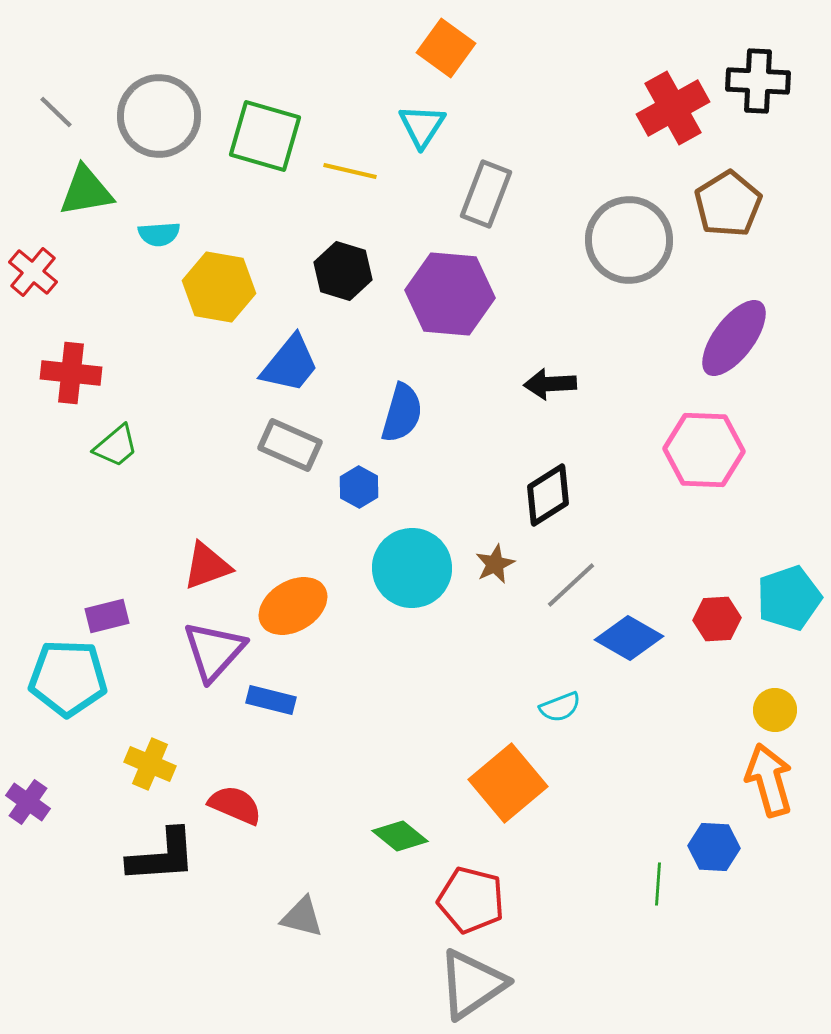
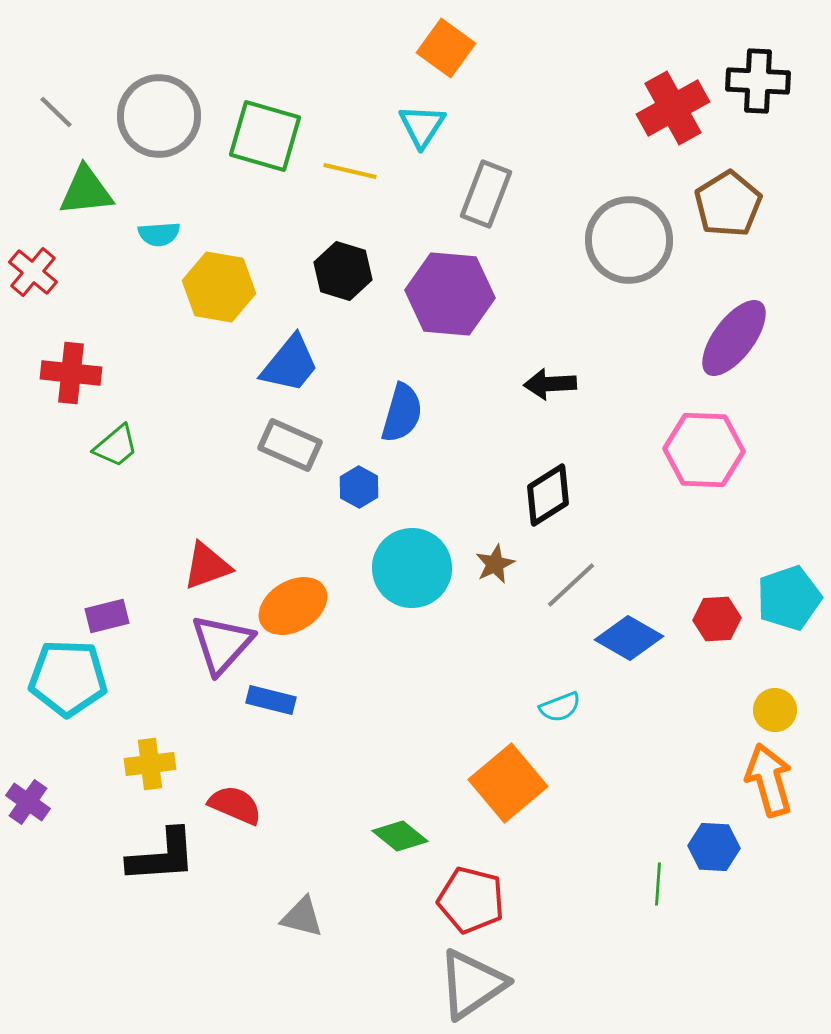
green triangle at (86, 191): rotated 4 degrees clockwise
purple triangle at (214, 651): moved 8 px right, 7 px up
yellow cross at (150, 764): rotated 30 degrees counterclockwise
